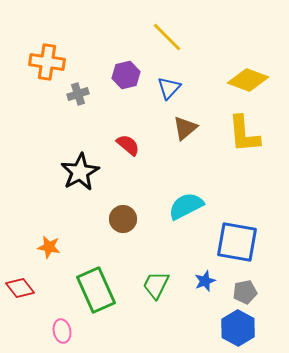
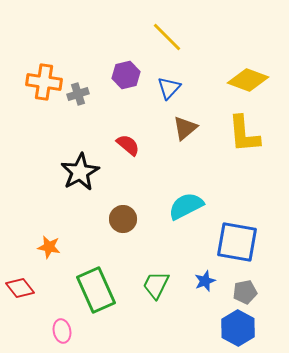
orange cross: moved 3 px left, 20 px down
